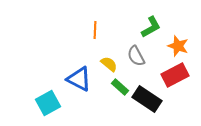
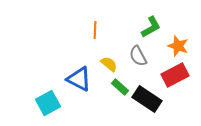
gray semicircle: moved 2 px right
